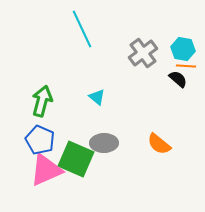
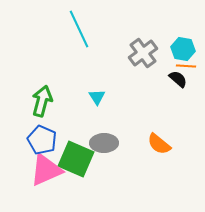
cyan line: moved 3 px left
cyan triangle: rotated 18 degrees clockwise
blue pentagon: moved 2 px right
